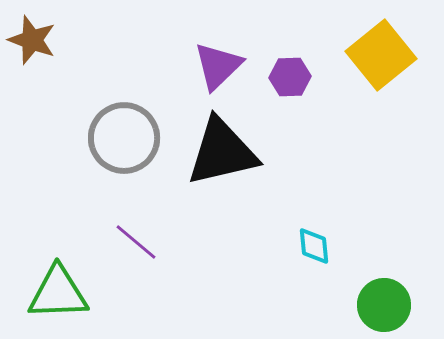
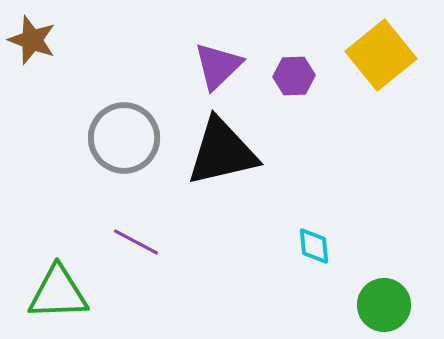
purple hexagon: moved 4 px right, 1 px up
purple line: rotated 12 degrees counterclockwise
